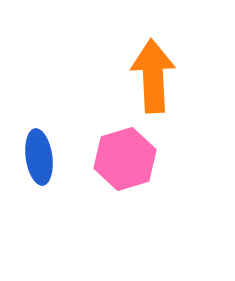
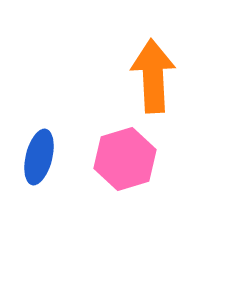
blue ellipse: rotated 22 degrees clockwise
